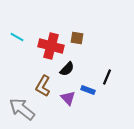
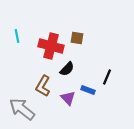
cyan line: moved 1 px up; rotated 48 degrees clockwise
